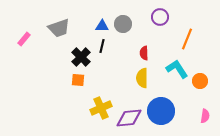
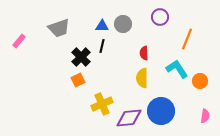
pink rectangle: moved 5 px left, 2 px down
orange square: rotated 32 degrees counterclockwise
yellow cross: moved 1 px right, 4 px up
